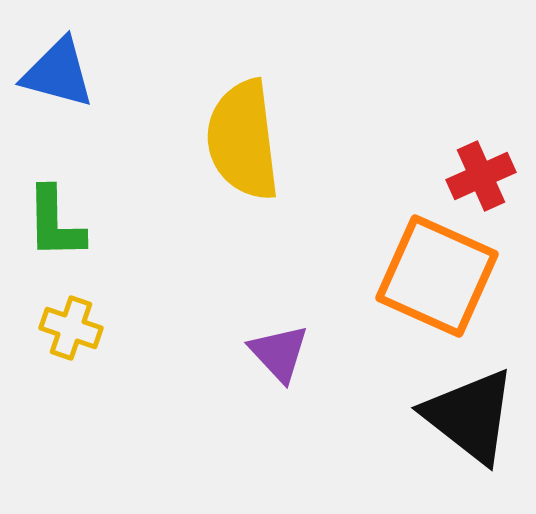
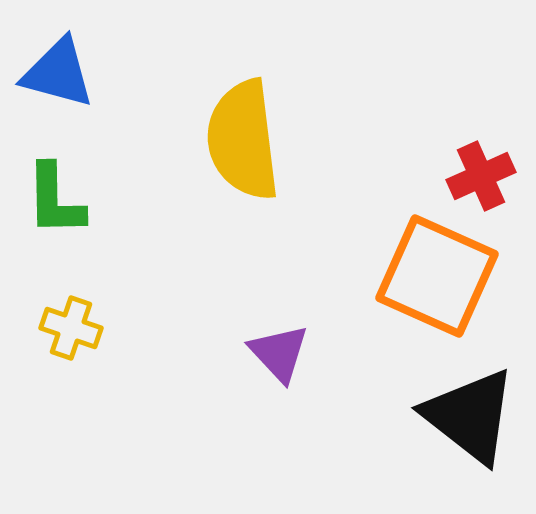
green L-shape: moved 23 px up
